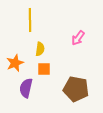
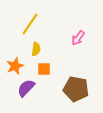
yellow line: moved 4 px down; rotated 35 degrees clockwise
yellow semicircle: moved 4 px left
orange star: moved 3 px down
purple semicircle: rotated 30 degrees clockwise
